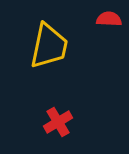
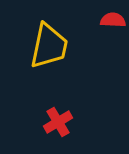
red semicircle: moved 4 px right, 1 px down
